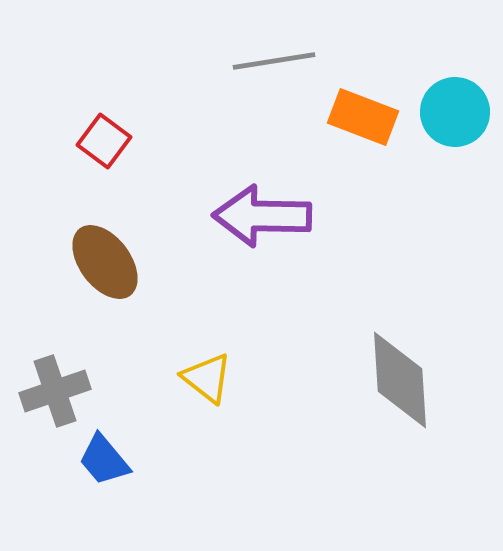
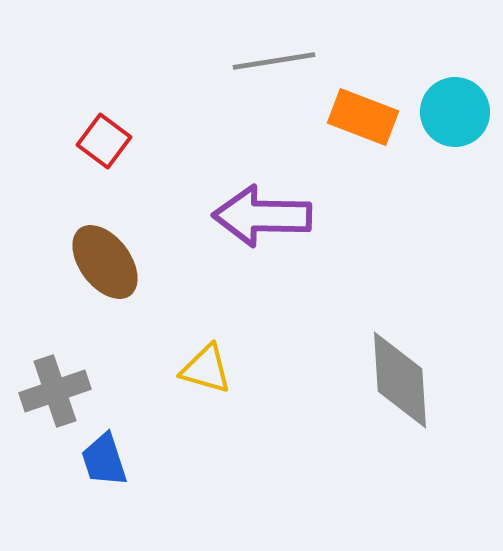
yellow triangle: moved 1 px left, 9 px up; rotated 22 degrees counterclockwise
blue trapezoid: rotated 22 degrees clockwise
